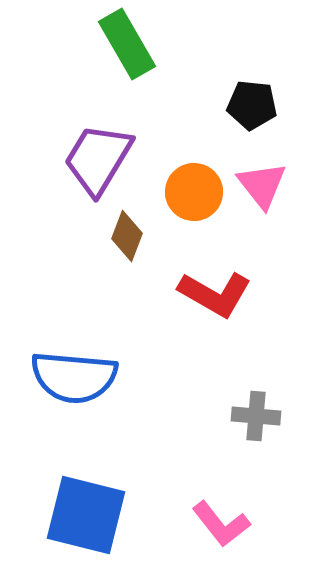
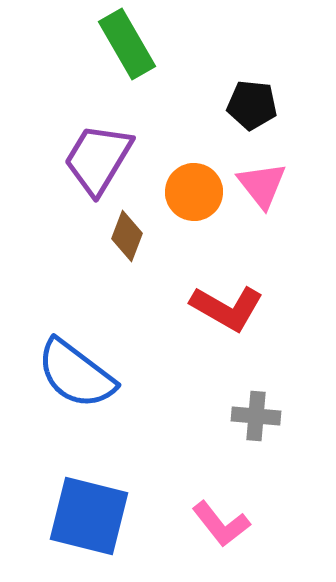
red L-shape: moved 12 px right, 14 px down
blue semicircle: moved 2 px right, 3 px up; rotated 32 degrees clockwise
blue square: moved 3 px right, 1 px down
